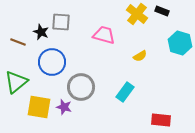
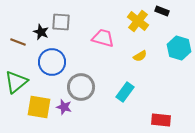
yellow cross: moved 1 px right, 7 px down
pink trapezoid: moved 1 px left, 3 px down
cyan hexagon: moved 1 px left, 5 px down
